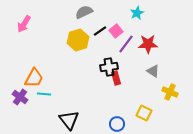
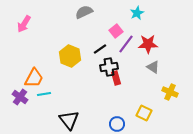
black line: moved 18 px down
yellow hexagon: moved 8 px left, 16 px down; rotated 20 degrees counterclockwise
gray triangle: moved 4 px up
cyan line: rotated 16 degrees counterclockwise
